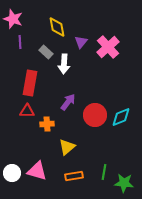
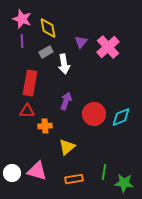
pink star: moved 9 px right
yellow diamond: moved 9 px left, 1 px down
purple line: moved 2 px right, 1 px up
gray rectangle: rotated 72 degrees counterclockwise
white arrow: rotated 12 degrees counterclockwise
purple arrow: moved 2 px left, 1 px up; rotated 18 degrees counterclockwise
red circle: moved 1 px left, 1 px up
orange cross: moved 2 px left, 2 px down
orange rectangle: moved 3 px down
